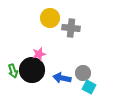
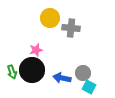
pink star: moved 3 px left, 4 px up
green arrow: moved 1 px left, 1 px down
